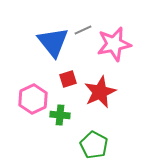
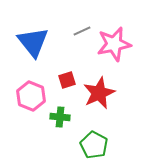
gray line: moved 1 px left, 1 px down
blue triangle: moved 20 px left
red square: moved 1 px left, 1 px down
red star: moved 1 px left, 1 px down
pink hexagon: moved 2 px left, 3 px up; rotated 12 degrees counterclockwise
green cross: moved 2 px down
